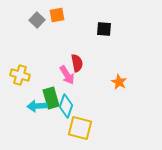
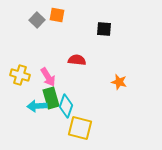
orange square: rotated 21 degrees clockwise
red semicircle: moved 3 px up; rotated 72 degrees counterclockwise
pink arrow: moved 19 px left, 2 px down
orange star: rotated 14 degrees counterclockwise
